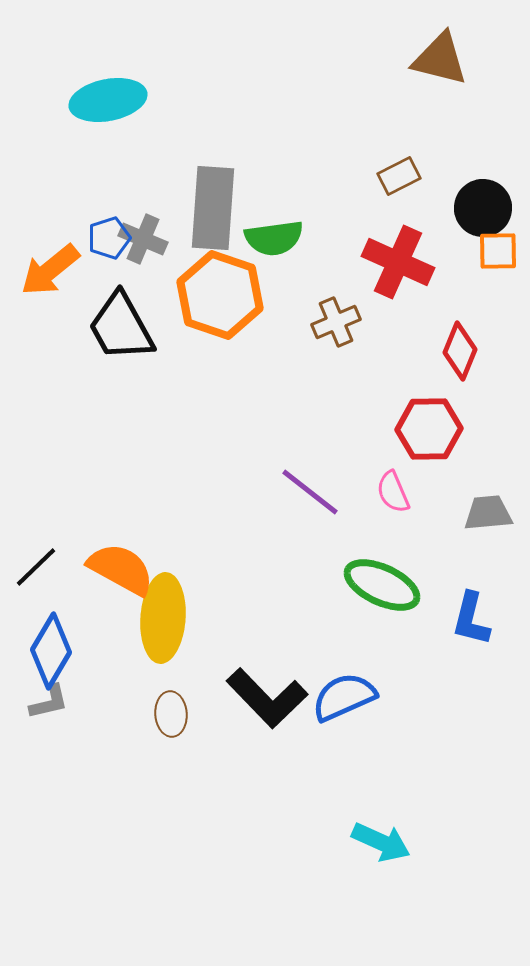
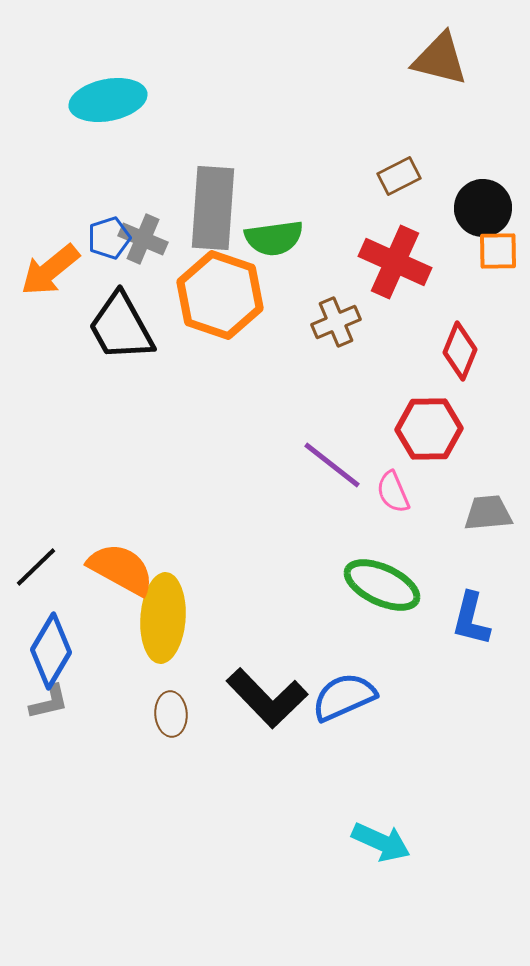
red cross: moved 3 px left
purple line: moved 22 px right, 27 px up
